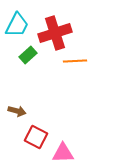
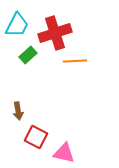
brown arrow: moved 1 px right; rotated 66 degrees clockwise
pink triangle: moved 1 px right; rotated 15 degrees clockwise
